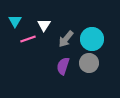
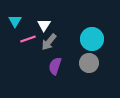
gray arrow: moved 17 px left, 3 px down
purple semicircle: moved 8 px left
